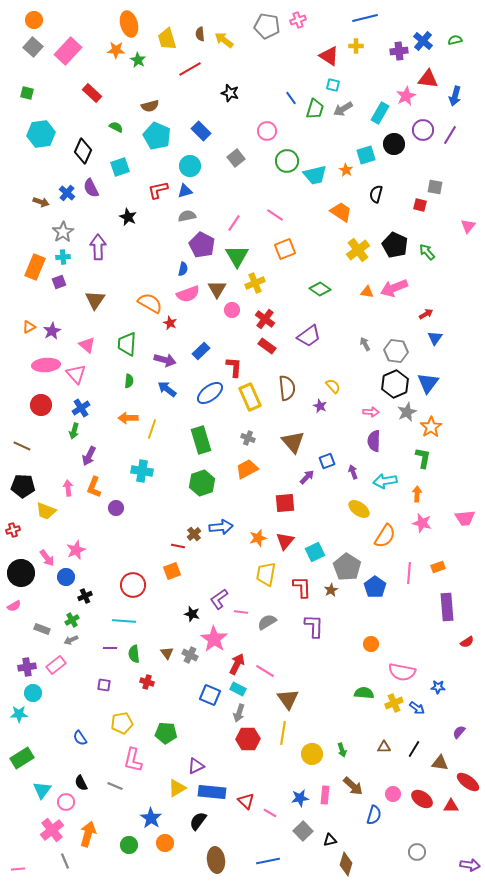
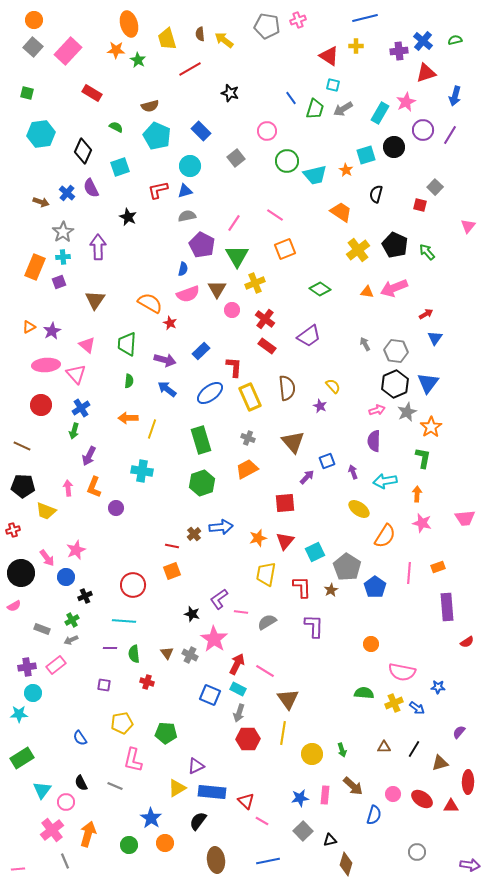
red triangle at (428, 79): moved 2 px left, 6 px up; rotated 25 degrees counterclockwise
red rectangle at (92, 93): rotated 12 degrees counterclockwise
pink star at (406, 96): moved 6 px down
black circle at (394, 144): moved 3 px down
gray square at (435, 187): rotated 35 degrees clockwise
pink arrow at (371, 412): moved 6 px right, 2 px up; rotated 21 degrees counterclockwise
red line at (178, 546): moved 6 px left
brown triangle at (440, 763): rotated 24 degrees counterclockwise
red ellipse at (468, 782): rotated 55 degrees clockwise
pink line at (270, 813): moved 8 px left, 8 px down
